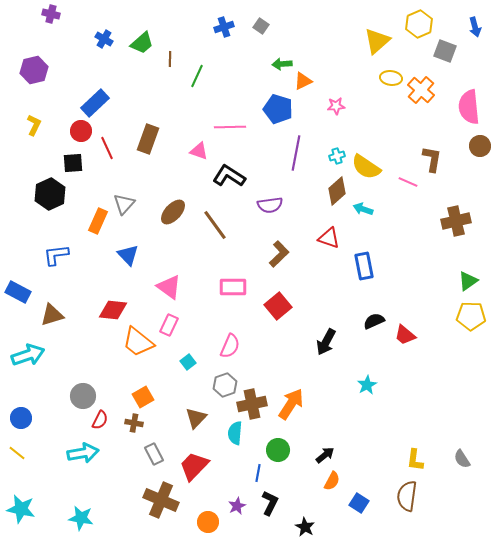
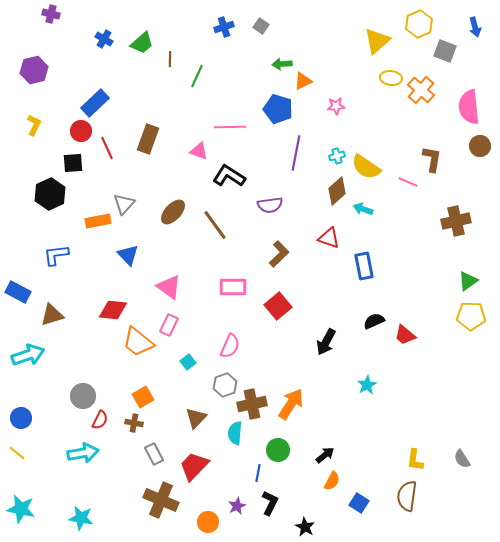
orange rectangle at (98, 221): rotated 55 degrees clockwise
